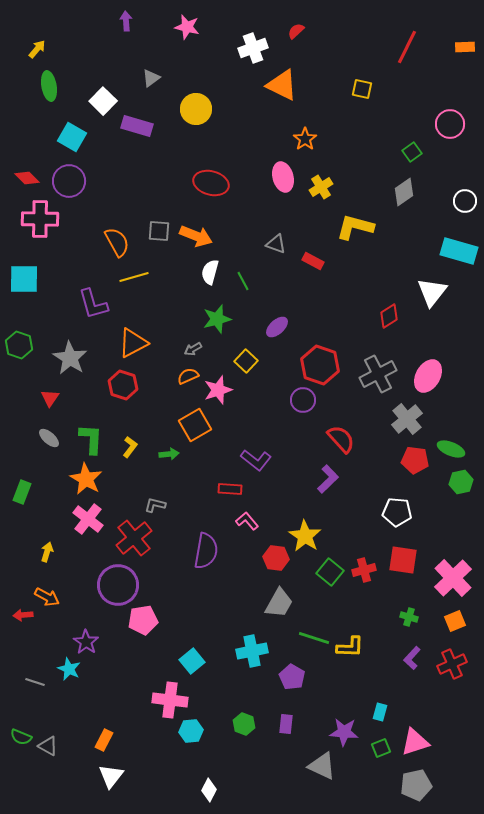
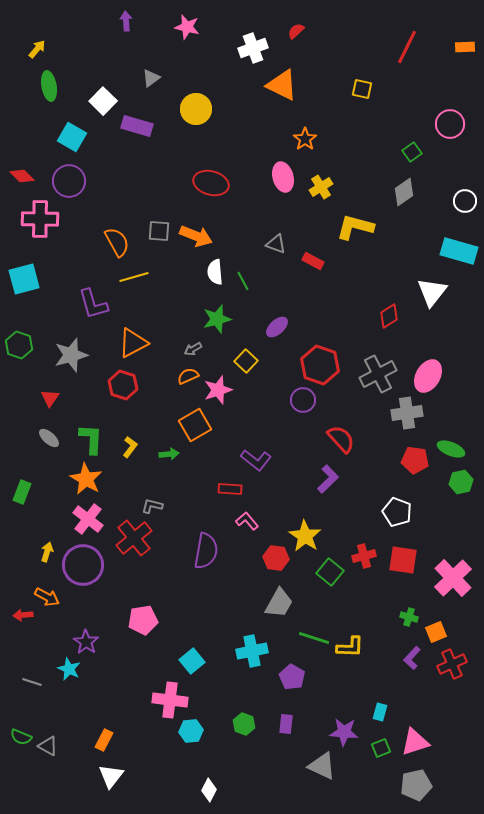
red diamond at (27, 178): moved 5 px left, 2 px up
white semicircle at (210, 272): moved 5 px right; rotated 20 degrees counterclockwise
cyan square at (24, 279): rotated 16 degrees counterclockwise
gray star at (70, 358): moved 1 px right, 3 px up; rotated 24 degrees clockwise
gray cross at (407, 419): moved 6 px up; rotated 32 degrees clockwise
gray L-shape at (155, 505): moved 3 px left, 1 px down
white pentagon at (397, 512): rotated 16 degrees clockwise
red cross at (364, 570): moved 14 px up
purple circle at (118, 585): moved 35 px left, 20 px up
orange square at (455, 621): moved 19 px left, 11 px down
gray line at (35, 682): moved 3 px left
